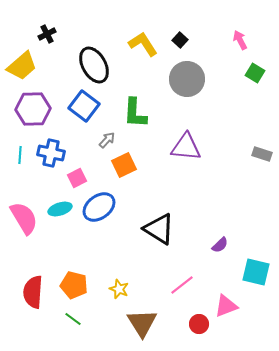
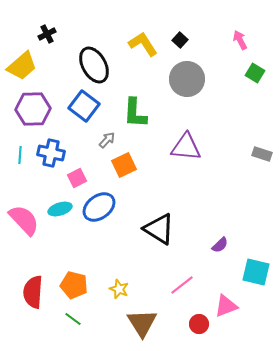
pink semicircle: moved 2 px down; rotated 12 degrees counterclockwise
